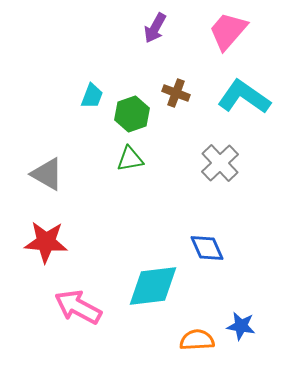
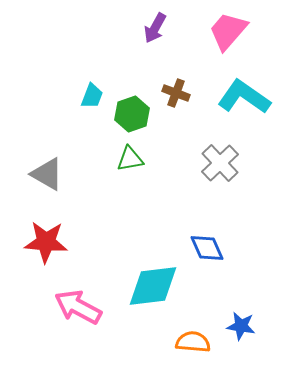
orange semicircle: moved 4 px left, 2 px down; rotated 8 degrees clockwise
